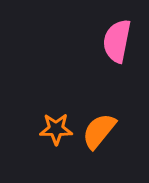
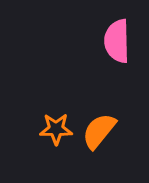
pink semicircle: rotated 12 degrees counterclockwise
